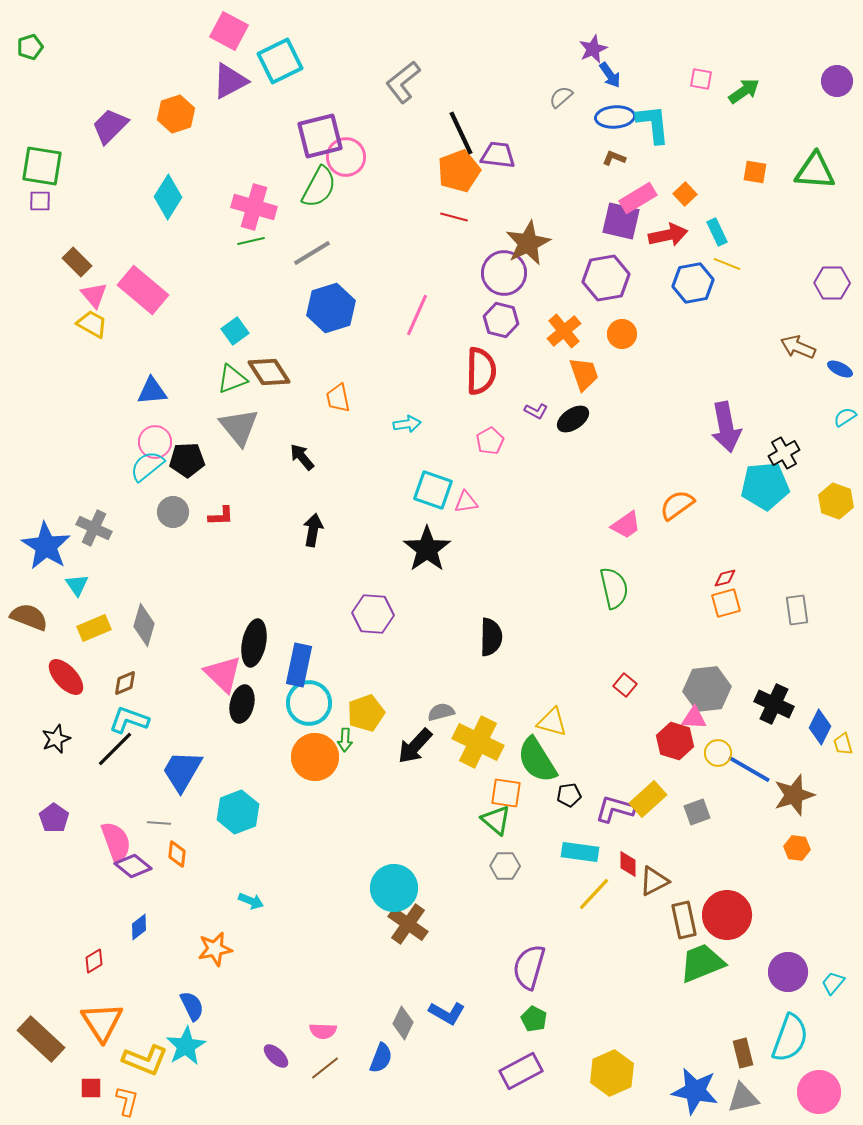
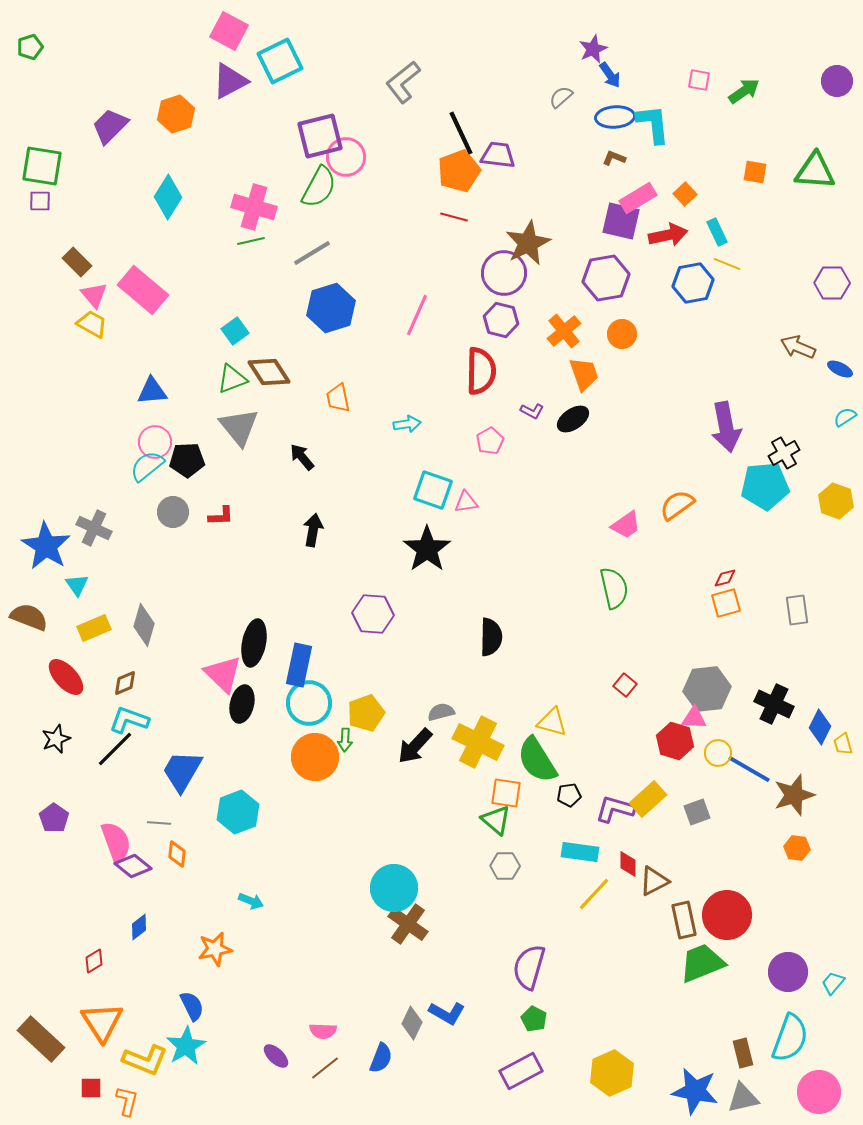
pink square at (701, 79): moved 2 px left, 1 px down
purple L-shape at (536, 411): moved 4 px left
gray diamond at (403, 1023): moved 9 px right
